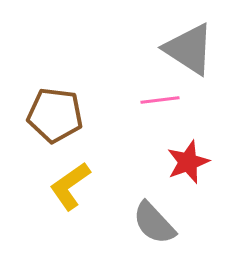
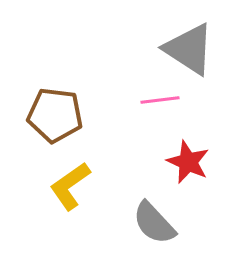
red star: rotated 27 degrees counterclockwise
